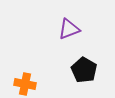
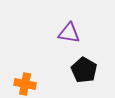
purple triangle: moved 4 px down; rotated 30 degrees clockwise
